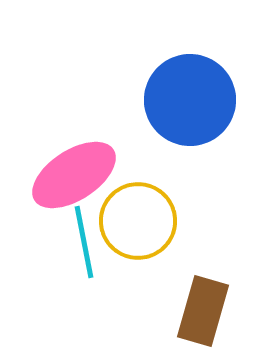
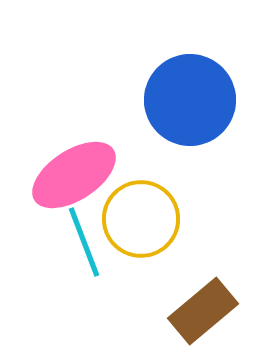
yellow circle: moved 3 px right, 2 px up
cyan line: rotated 10 degrees counterclockwise
brown rectangle: rotated 34 degrees clockwise
